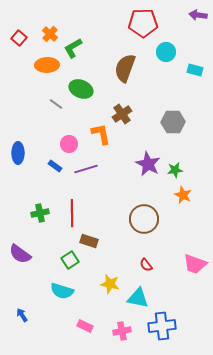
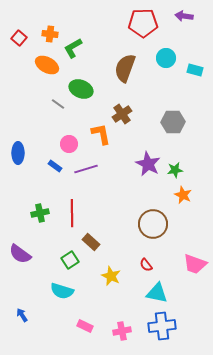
purple arrow: moved 14 px left, 1 px down
orange cross: rotated 35 degrees counterclockwise
cyan circle: moved 6 px down
orange ellipse: rotated 30 degrees clockwise
gray line: moved 2 px right
brown circle: moved 9 px right, 5 px down
brown rectangle: moved 2 px right, 1 px down; rotated 24 degrees clockwise
yellow star: moved 1 px right, 8 px up; rotated 12 degrees clockwise
cyan triangle: moved 19 px right, 5 px up
